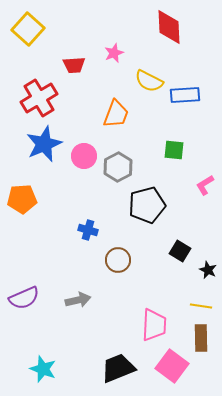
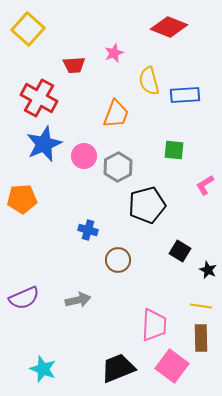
red diamond: rotated 66 degrees counterclockwise
yellow semicircle: rotated 48 degrees clockwise
red cross: rotated 30 degrees counterclockwise
